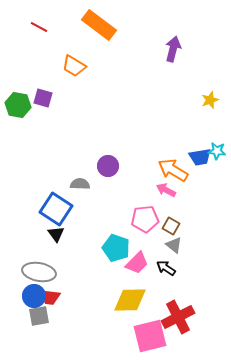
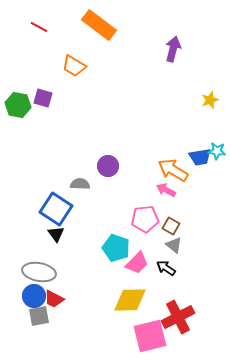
red trapezoid: moved 4 px right, 2 px down; rotated 20 degrees clockwise
